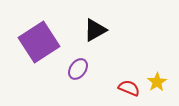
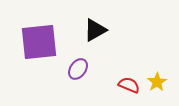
purple square: rotated 27 degrees clockwise
red semicircle: moved 3 px up
